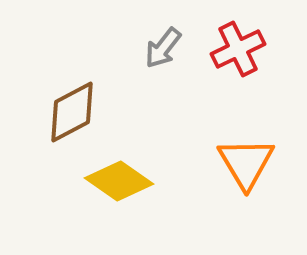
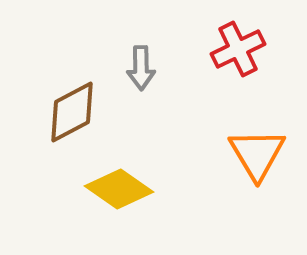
gray arrow: moved 22 px left, 20 px down; rotated 39 degrees counterclockwise
orange triangle: moved 11 px right, 9 px up
yellow diamond: moved 8 px down
